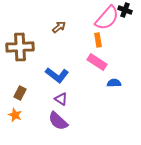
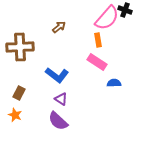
brown rectangle: moved 1 px left
